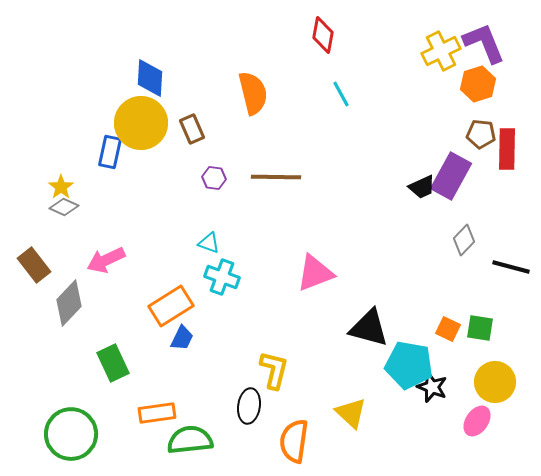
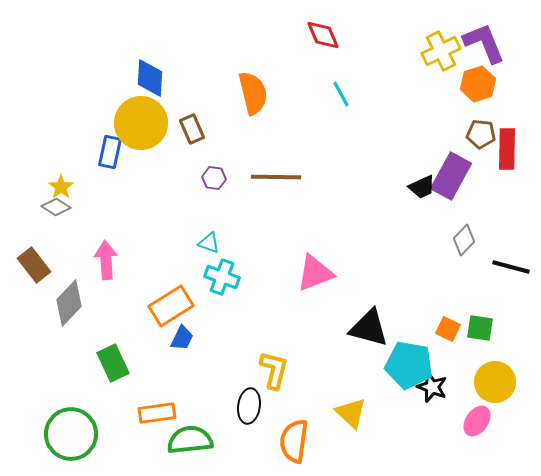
red diamond at (323, 35): rotated 33 degrees counterclockwise
gray diamond at (64, 207): moved 8 px left; rotated 8 degrees clockwise
pink arrow at (106, 260): rotated 111 degrees clockwise
